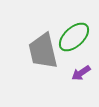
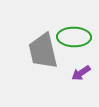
green ellipse: rotated 44 degrees clockwise
